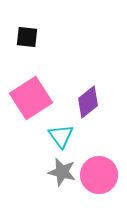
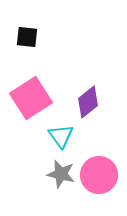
gray star: moved 1 px left, 2 px down
